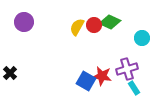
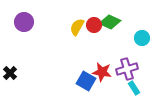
red star: moved 4 px up
